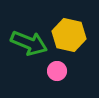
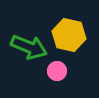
green arrow: moved 4 px down
